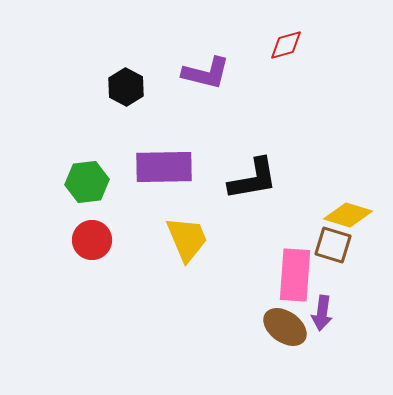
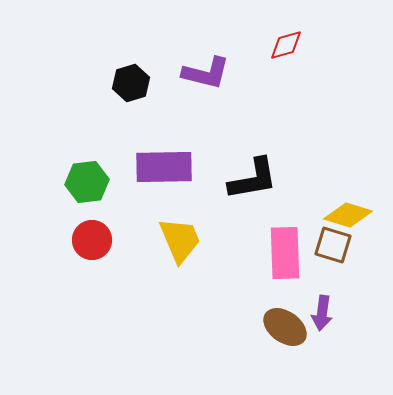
black hexagon: moved 5 px right, 4 px up; rotated 15 degrees clockwise
yellow trapezoid: moved 7 px left, 1 px down
pink rectangle: moved 10 px left, 22 px up; rotated 6 degrees counterclockwise
